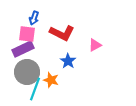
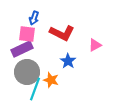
purple rectangle: moved 1 px left
